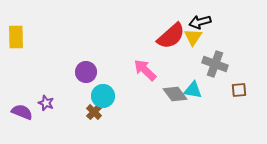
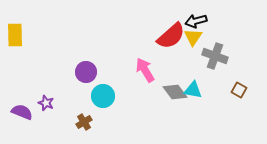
black arrow: moved 4 px left, 1 px up
yellow rectangle: moved 1 px left, 2 px up
gray cross: moved 8 px up
pink arrow: rotated 15 degrees clockwise
brown square: rotated 35 degrees clockwise
gray diamond: moved 2 px up
brown cross: moved 10 px left, 10 px down; rotated 14 degrees clockwise
